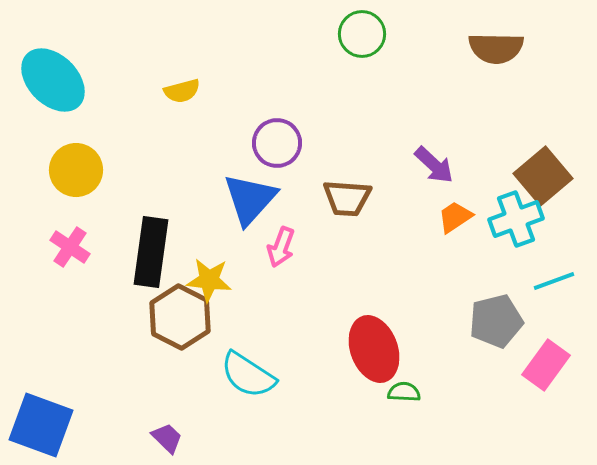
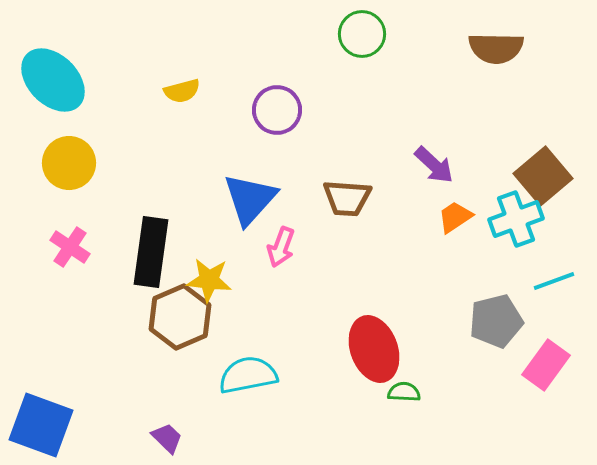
purple circle: moved 33 px up
yellow circle: moved 7 px left, 7 px up
brown hexagon: rotated 10 degrees clockwise
cyan semicircle: rotated 136 degrees clockwise
